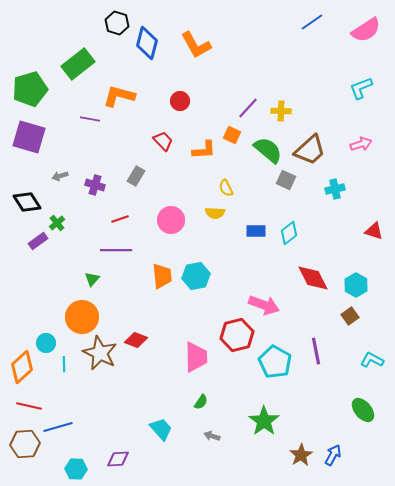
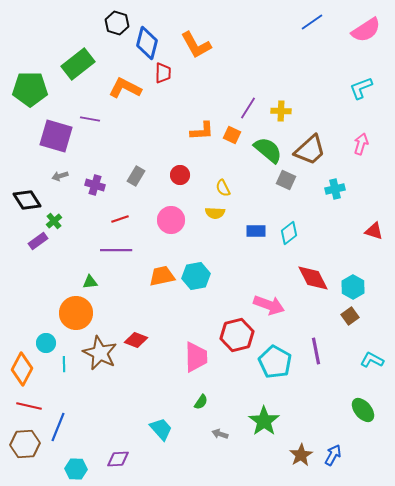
green pentagon at (30, 89): rotated 16 degrees clockwise
orange L-shape at (119, 96): moved 6 px right, 8 px up; rotated 12 degrees clockwise
red circle at (180, 101): moved 74 px down
purple line at (248, 108): rotated 10 degrees counterclockwise
purple square at (29, 137): moved 27 px right, 1 px up
red trapezoid at (163, 141): moved 68 px up; rotated 45 degrees clockwise
pink arrow at (361, 144): rotated 55 degrees counterclockwise
orange L-shape at (204, 150): moved 2 px left, 19 px up
yellow semicircle at (226, 188): moved 3 px left
black diamond at (27, 202): moved 2 px up
green cross at (57, 223): moved 3 px left, 2 px up
orange trapezoid at (162, 276): rotated 96 degrees counterclockwise
green triangle at (92, 279): moved 2 px left, 3 px down; rotated 42 degrees clockwise
cyan hexagon at (356, 285): moved 3 px left, 2 px down
pink arrow at (264, 305): moved 5 px right
orange circle at (82, 317): moved 6 px left, 4 px up
orange diamond at (22, 367): moved 2 px down; rotated 20 degrees counterclockwise
blue line at (58, 427): rotated 52 degrees counterclockwise
gray arrow at (212, 436): moved 8 px right, 2 px up
